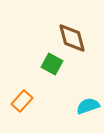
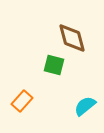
green square: moved 2 px right, 1 px down; rotated 15 degrees counterclockwise
cyan semicircle: moved 3 px left; rotated 20 degrees counterclockwise
